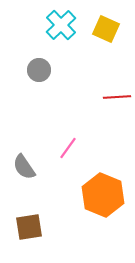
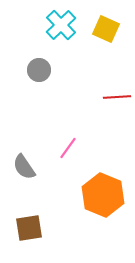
brown square: moved 1 px down
